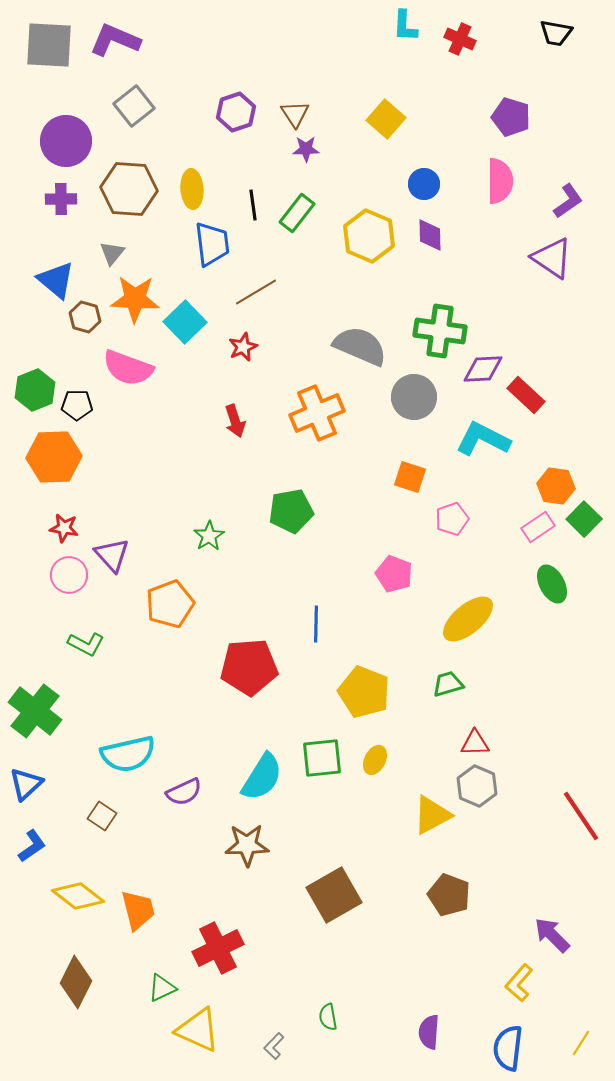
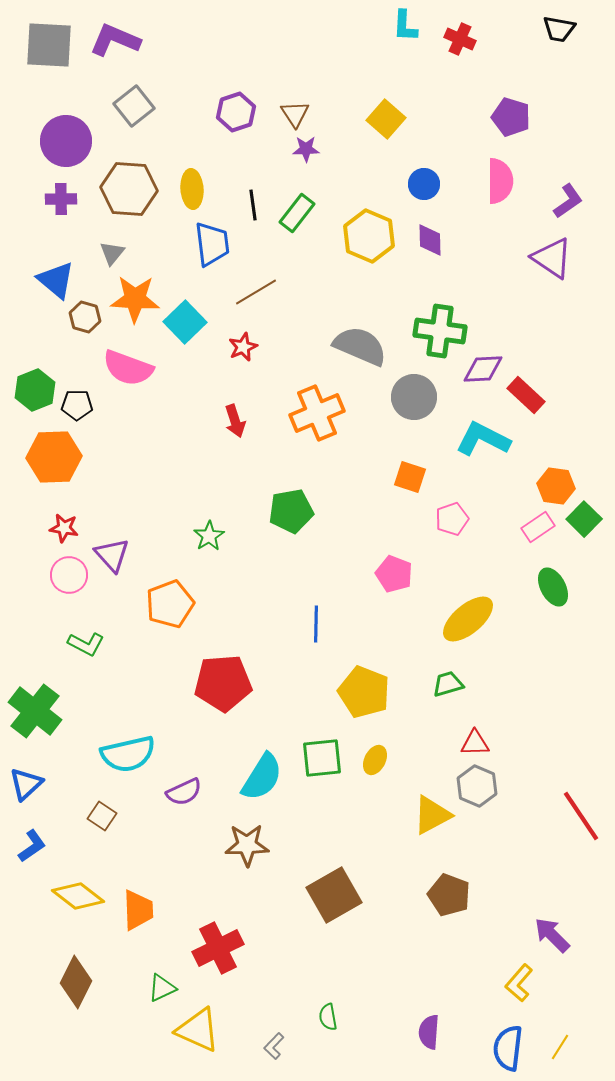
black trapezoid at (556, 33): moved 3 px right, 4 px up
purple diamond at (430, 235): moved 5 px down
green ellipse at (552, 584): moved 1 px right, 3 px down
red pentagon at (249, 667): moved 26 px left, 16 px down
orange trapezoid at (138, 910): rotated 12 degrees clockwise
yellow line at (581, 1043): moved 21 px left, 4 px down
